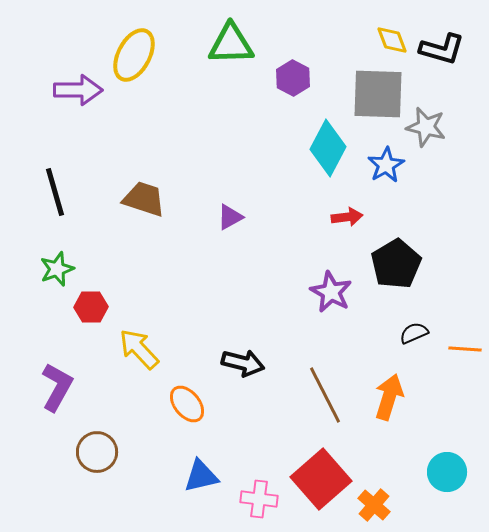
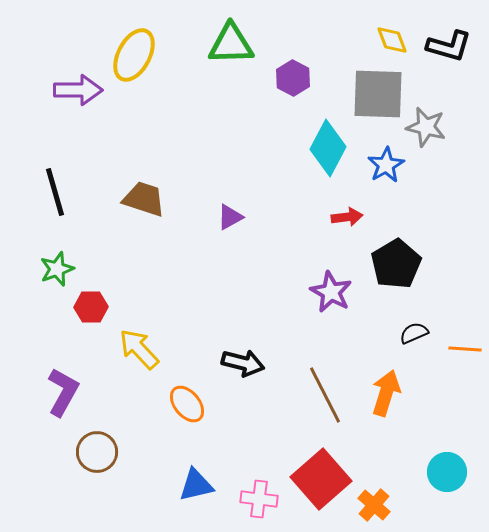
black L-shape: moved 7 px right, 3 px up
purple L-shape: moved 6 px right, 5 px down
orange arrow: moved 3 px left, 4 px up
blue triangle: moved 5 px left, 9 px down
